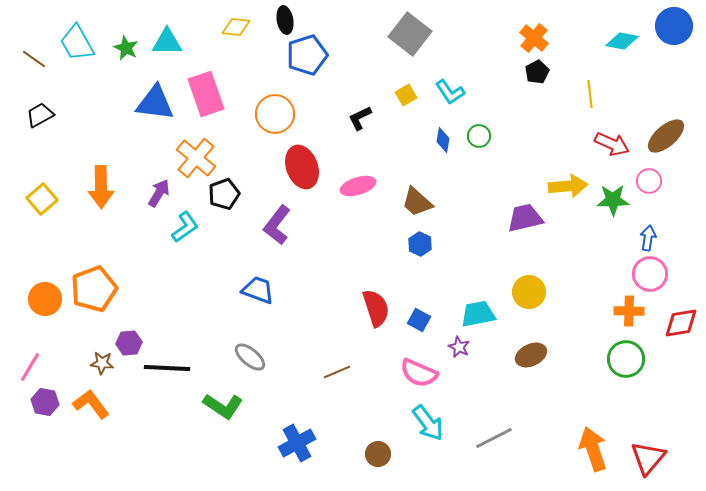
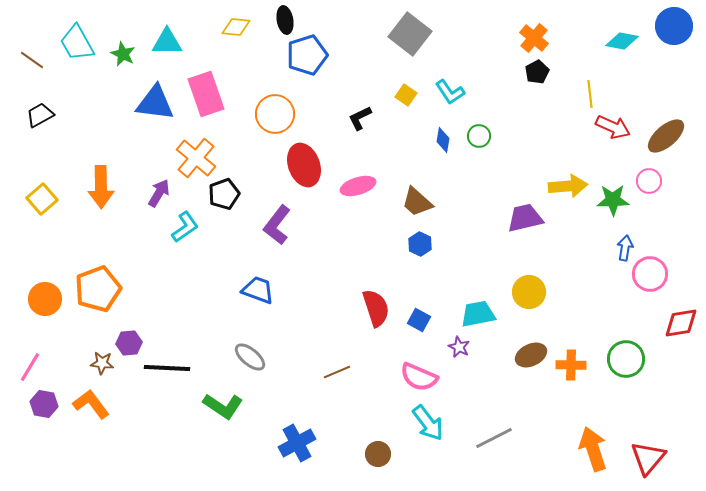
green star at (126, 48): moved 3 px left, 6 px down
brown line at (34, 59): moved 2 px left, 1 px down
yellow square at (406, 95): rotated 25 degrees counterclockwise
red arrow at (612, 144): moved 1 px right, 17 px up
red ellipse at (302, 167): moved 2 px right, 2 px up
blue arrow at (648, 238): moved 23 px left, 10 px down
orange pentagon at (94, 289): moved 4 px right
orange cross at (629, 311): moved 58 px left, 54 px down
pink semicircle at (419, 373): moved 4 px down
purple hexagon at (45, 402): moved 1 px left, 2 px down
